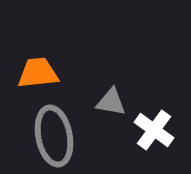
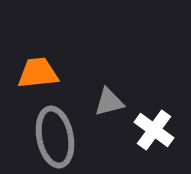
gray triangle: moved 2 px left; rotated 24 degrees counterclockwise
gray ellipse: moved 1 px right, 1 px down
